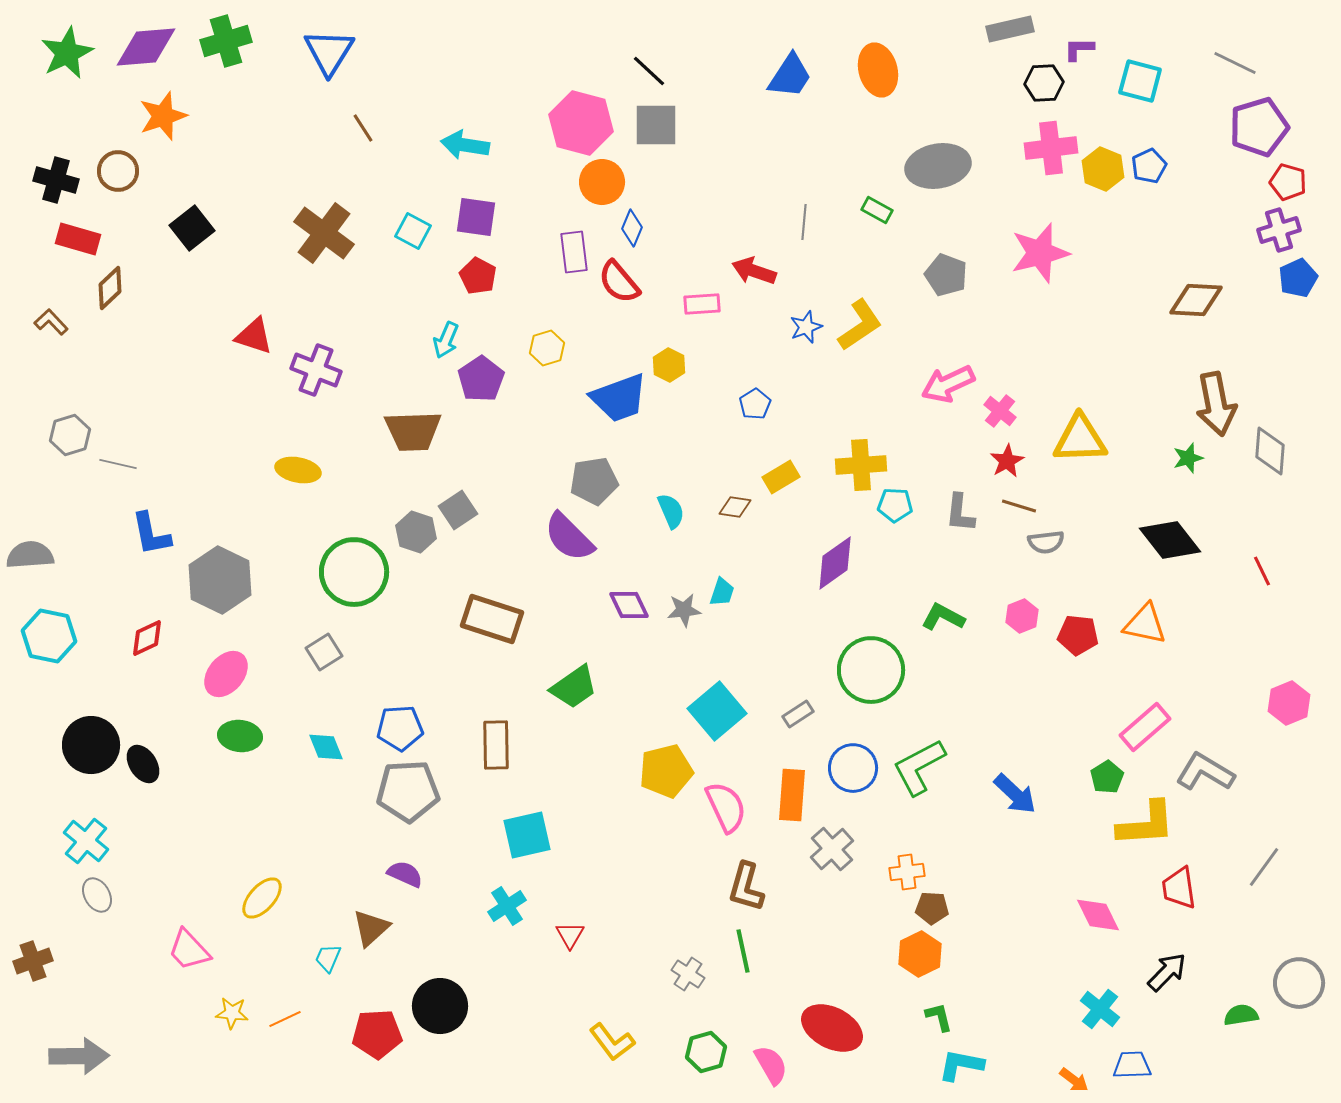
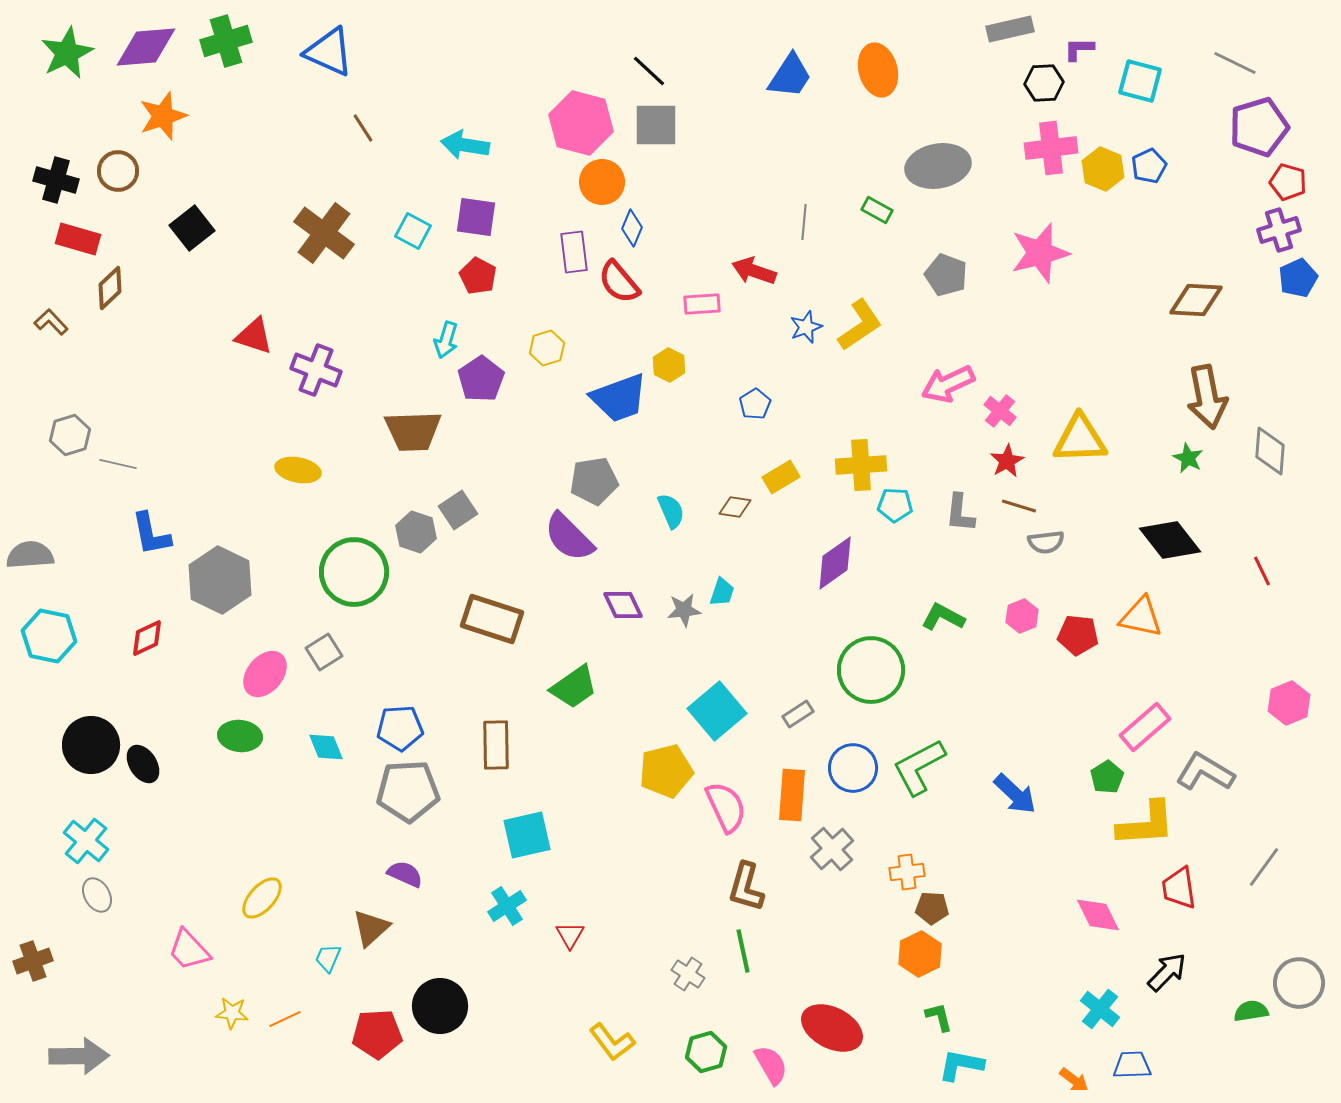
blue triangle at (329, 52): rotated 38 degrees counterclockwise
cyan arrow at (446, 340): rotated 6 degrees counterclockwise
brown arrow at (1216, 404): moved 9 px left, 7 px up
green star at (1188, 458): rotated 28 degrees counterclockwise
purple diamond at (629, 605): moved 6 px left
orange triangle at (1145, 624): moved 4 px left, 7 px up
pink ellipse at (226, 674): moved 39 px right
green semicircle at (1241, 1015): moved 10 px right, 4 px up
